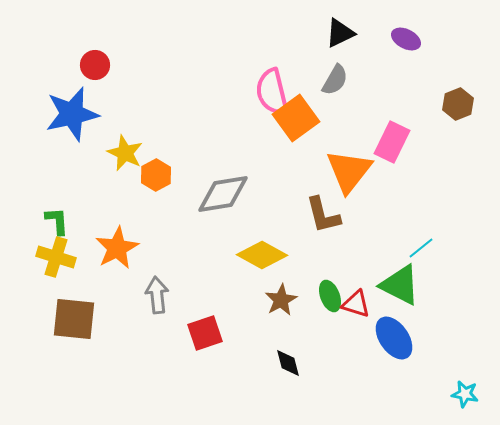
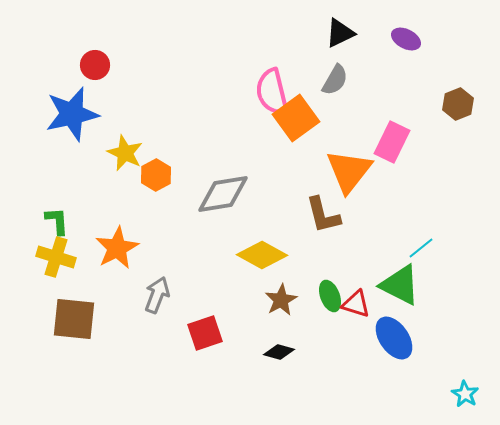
gray arrow: rotated 27 degrees clockwise
black diamond: moved 9 px left, 11 px up; rotated 60 degrees counterclockwise
cyan star: rotated 20 degrees clockwise
